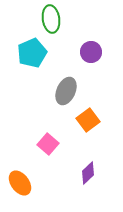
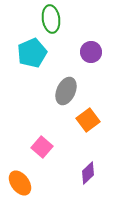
pink square: moved 6 px left, 3 px down
